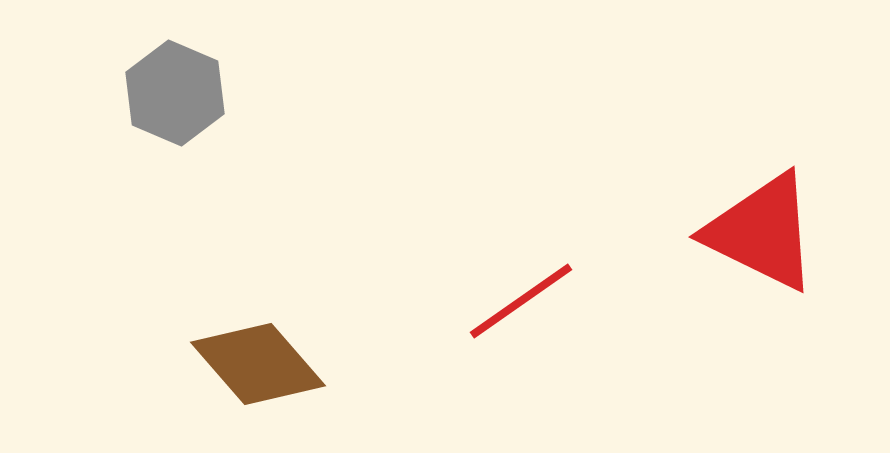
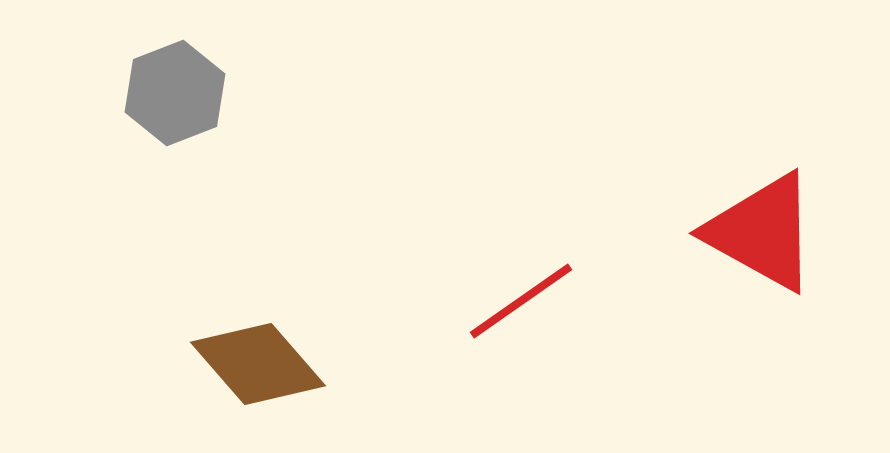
gray hexagon: rotated 16 degrees clockwise
red triangle: rotated 3 degrees clockwise
